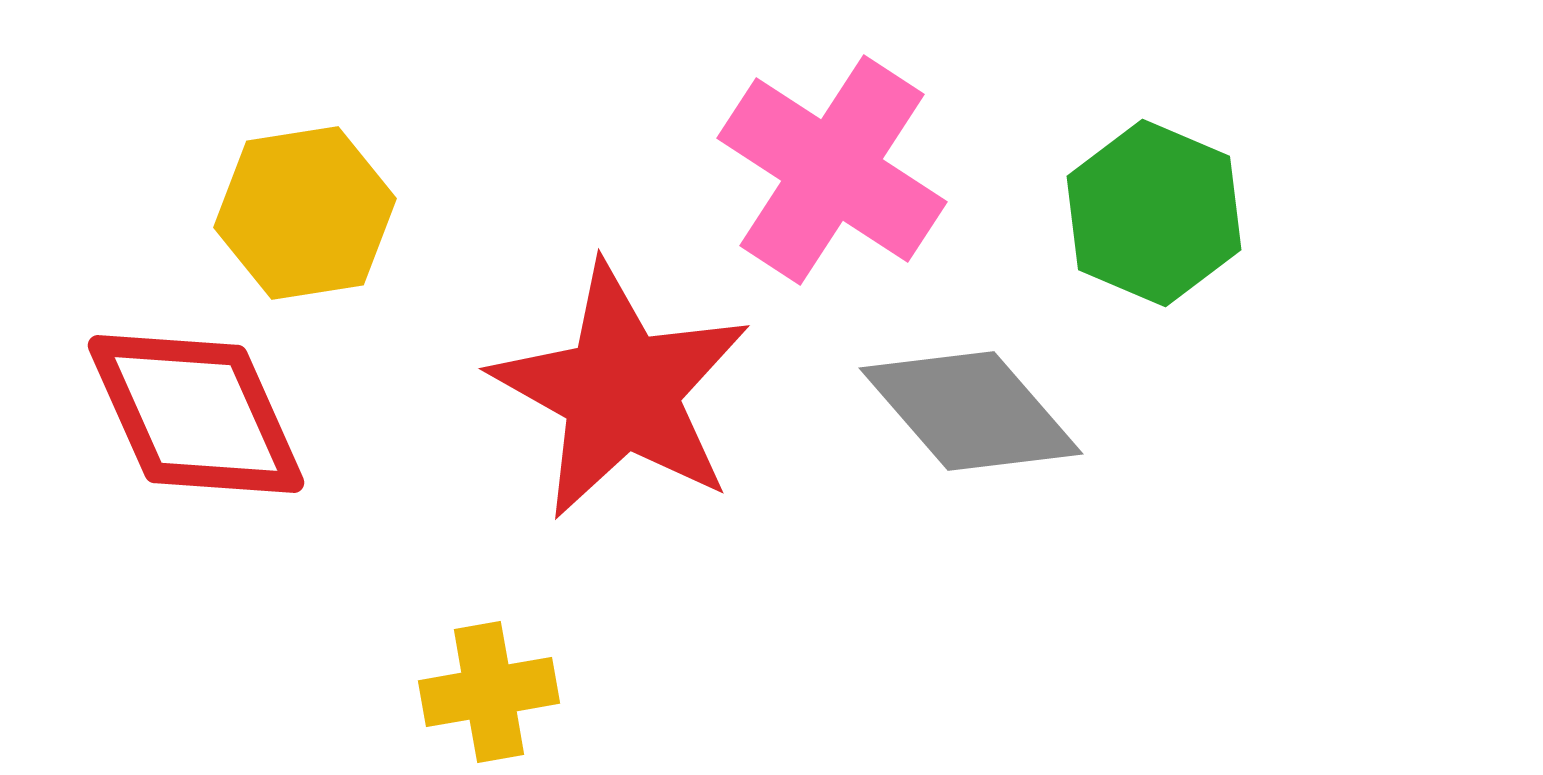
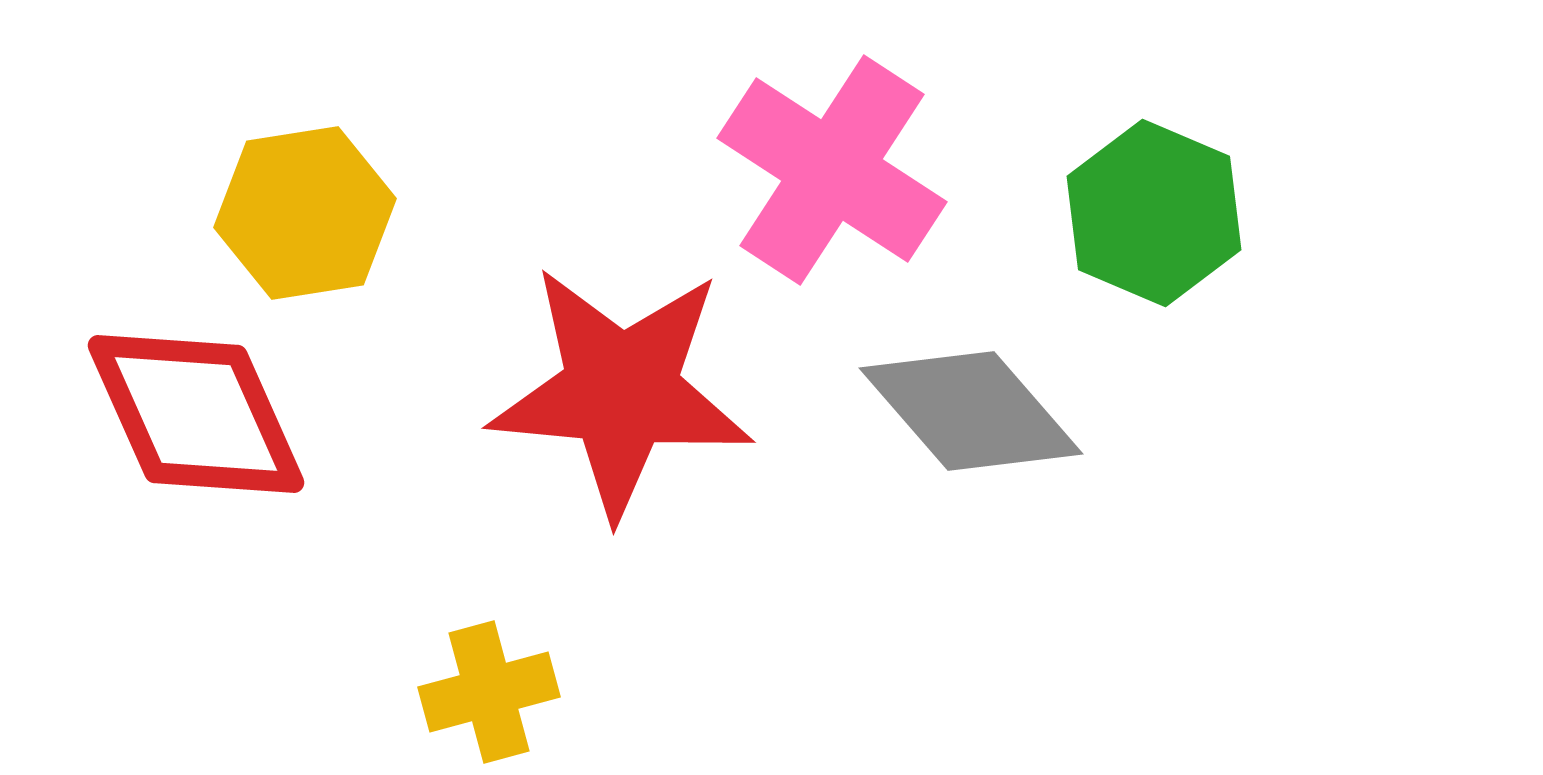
red star: rotated 24 degrees counterclockwise
yellow cross: rotated 5 degrees counterclockwise
